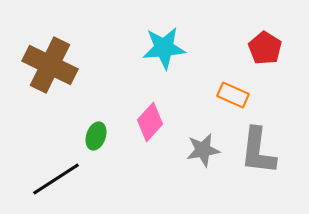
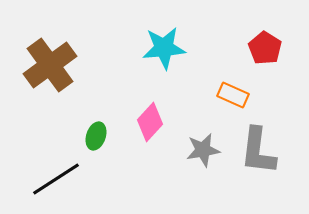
brown cross: rotated 28 degrees clockwise
